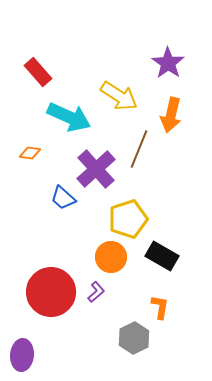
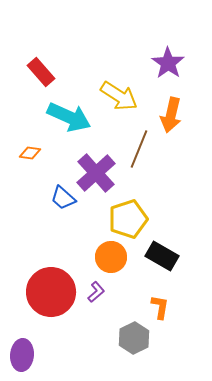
red rectangle: moved 3 px right
purple cross: moved 4 px down
